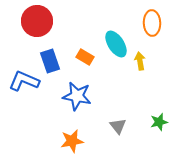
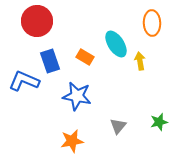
gray triangle: rotated 18 degrees clockwise
